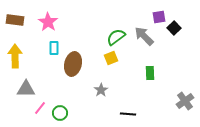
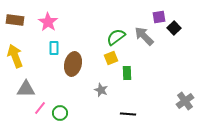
yellow arrow: rotated 20 degrees counterclockwise
green rectangle: moved 23 px left
gray star: rotated 16 degrees counterclockwise
